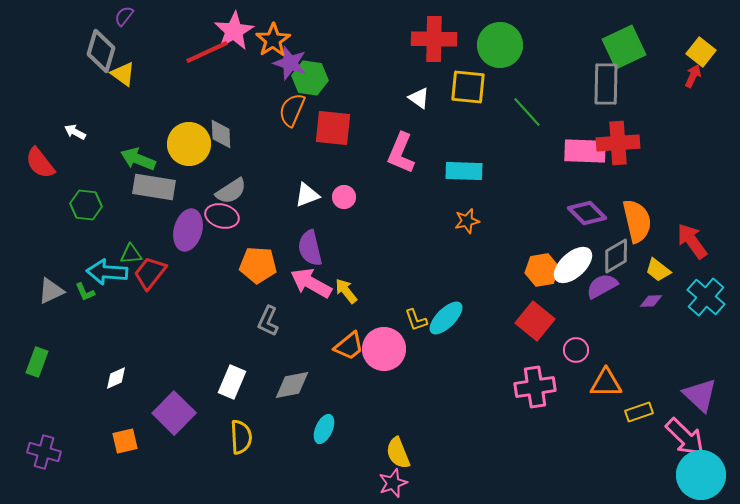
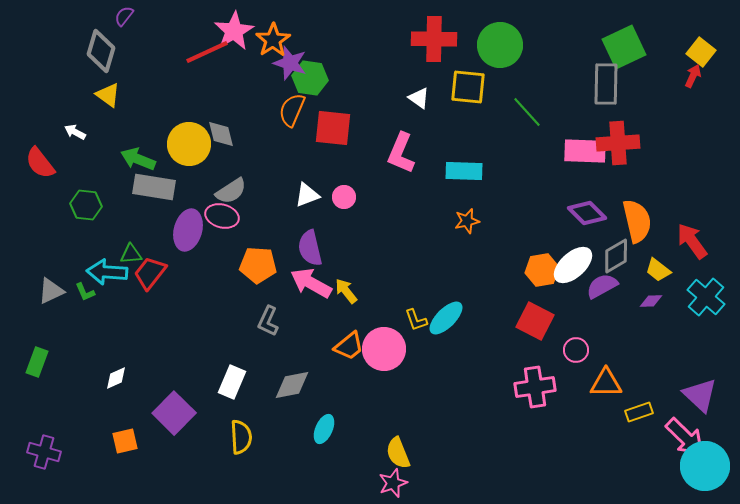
yellow triangle at (123, 74): moved 15 px left, 21 px down
gray diamond at (221, 134): rotated 12 degrees counterclockwise
red square at (535, 321): rotated 12 degrees counterclockwise
cyan circle at (701, 475): moved 4 px right, 9 px up
